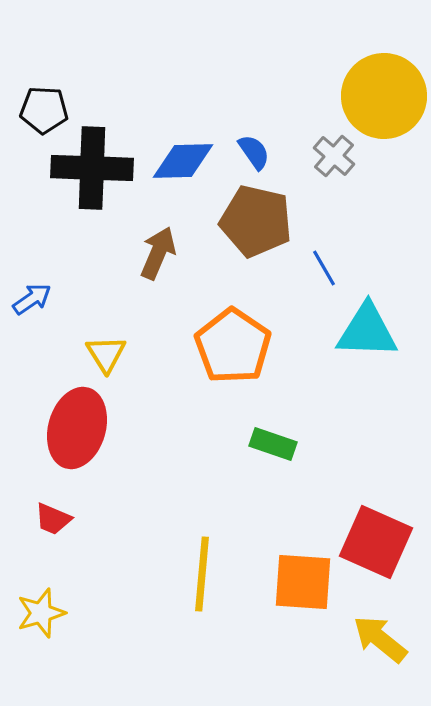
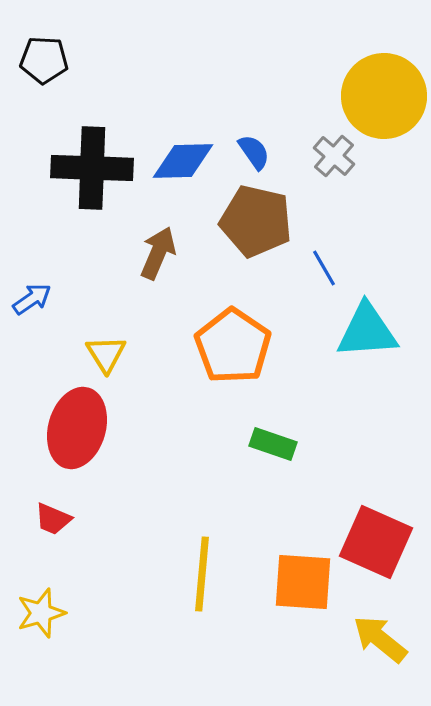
black pentagon: moved 50 px up
cyan triangle: rotated 6 degrees counterclockwise
